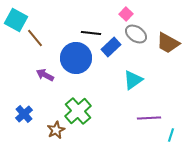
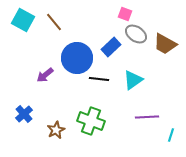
pink square: moved 1 px left; rotated 24 degrees counterclockwise
cyan square: moved 7 px right
black line: moved 8 px right, 46 px down
brown line: moved 19 px right, 16 px up
brown trapezoid: moved 3 px left, 1 px down
blue circle: moved 1 px right
purple arrow: rotated 66 degrees counterclockwise
green cross: moved 13 px right, 10 px down; rotated 28 degrees counterclockwise
purple line: moved 2 px left, 1 px up
